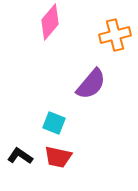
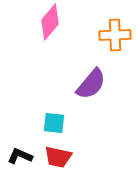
orange cross: rotated 12 degrees clockwise
cyan square: rotated 15 degrees counterclockwise
black L-shape: rotated 10 degrees counterclockwise
